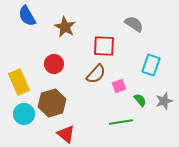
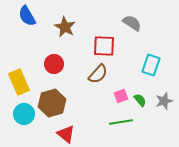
gray semicircle: moved 2 px left, 1 px up
brown semicircle: moved 2 px right
pink square: moved 2 px right, 10 px down
